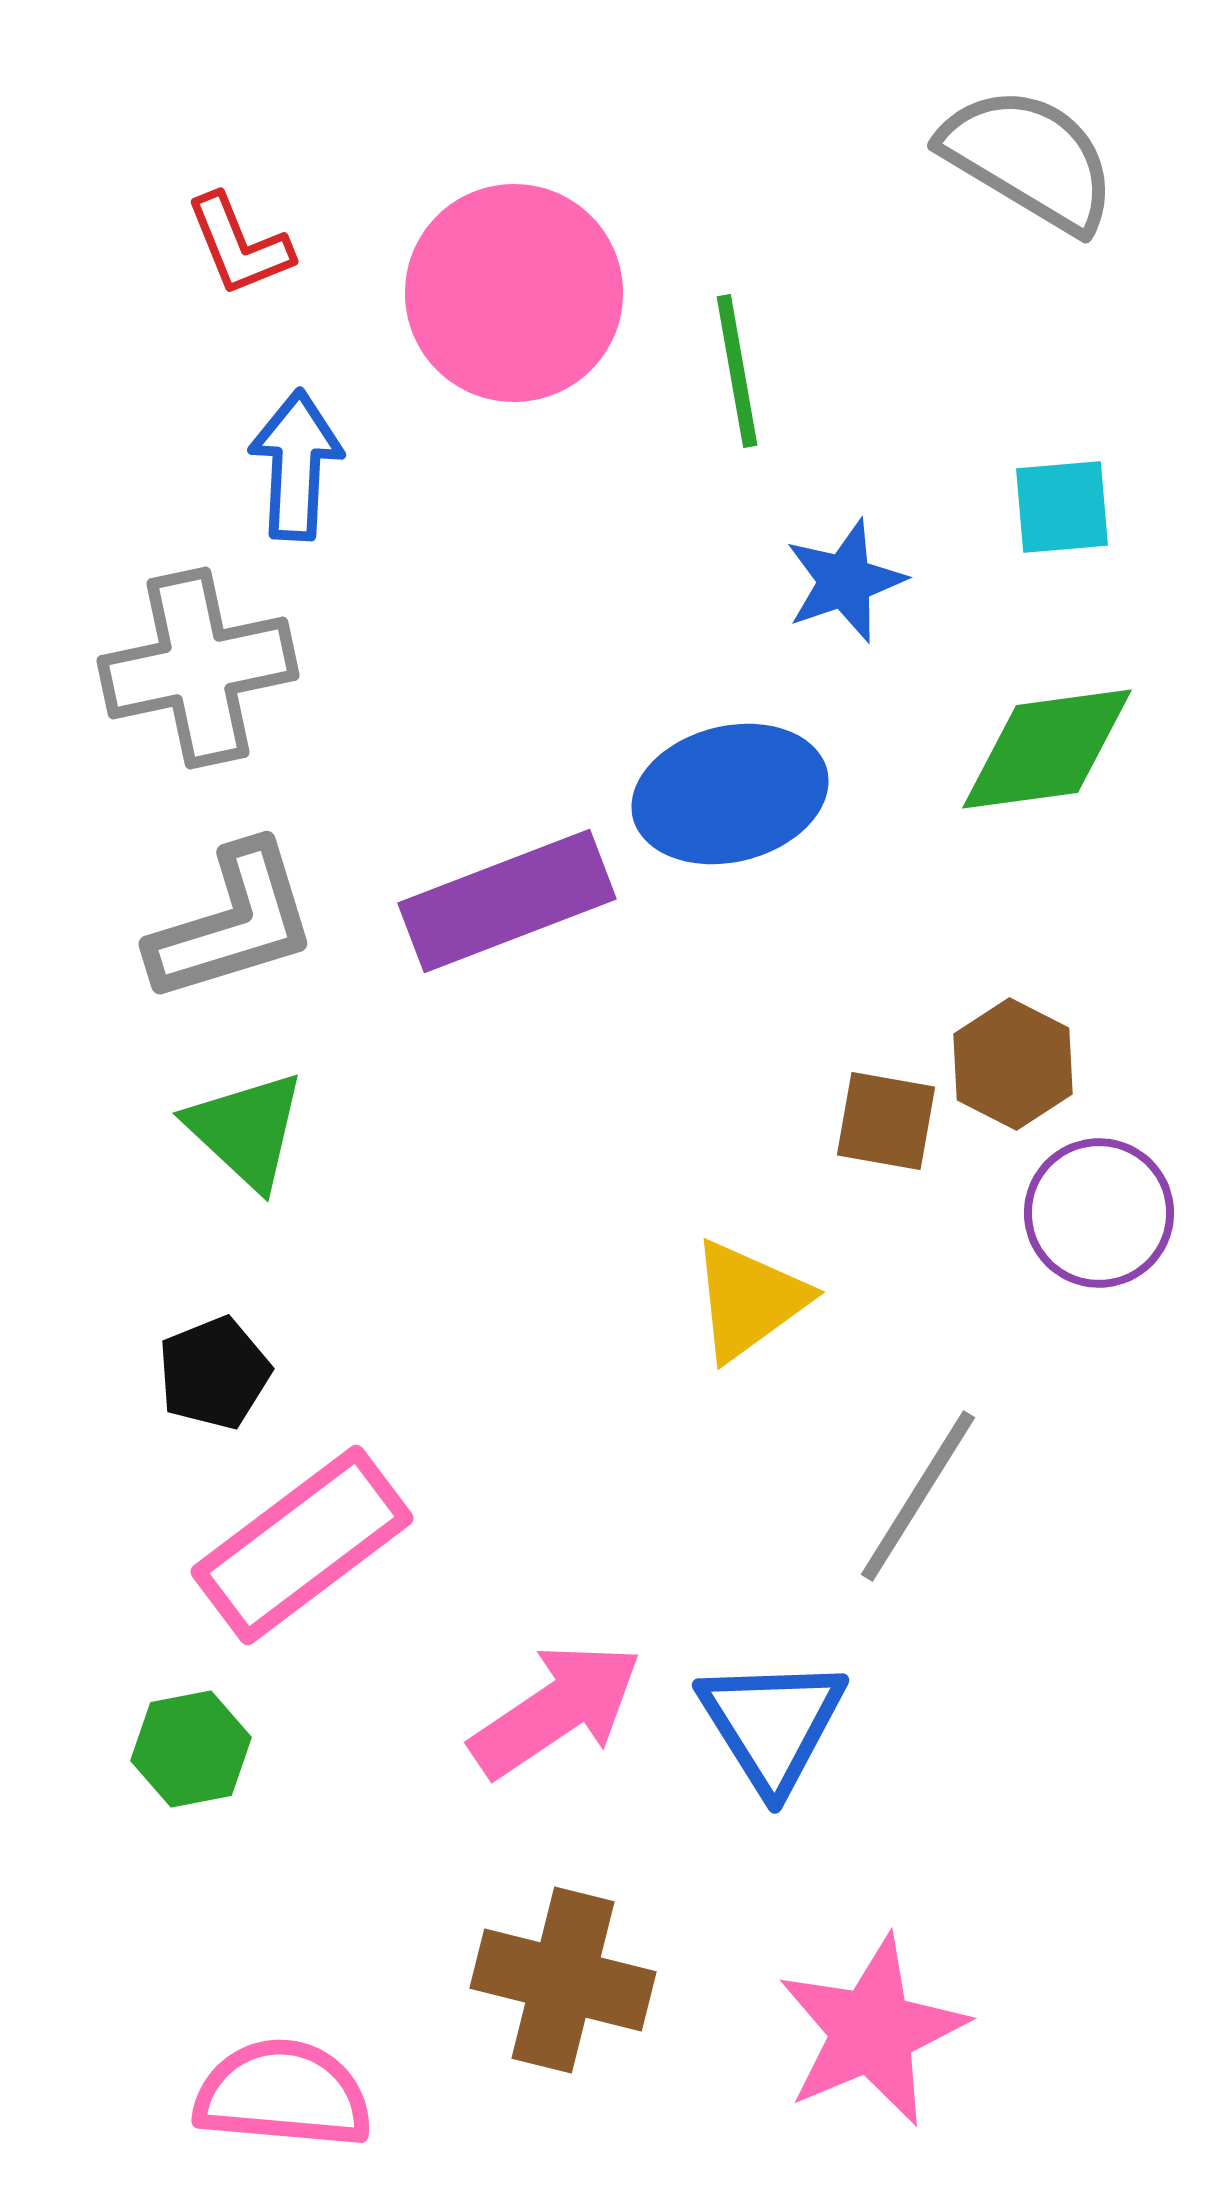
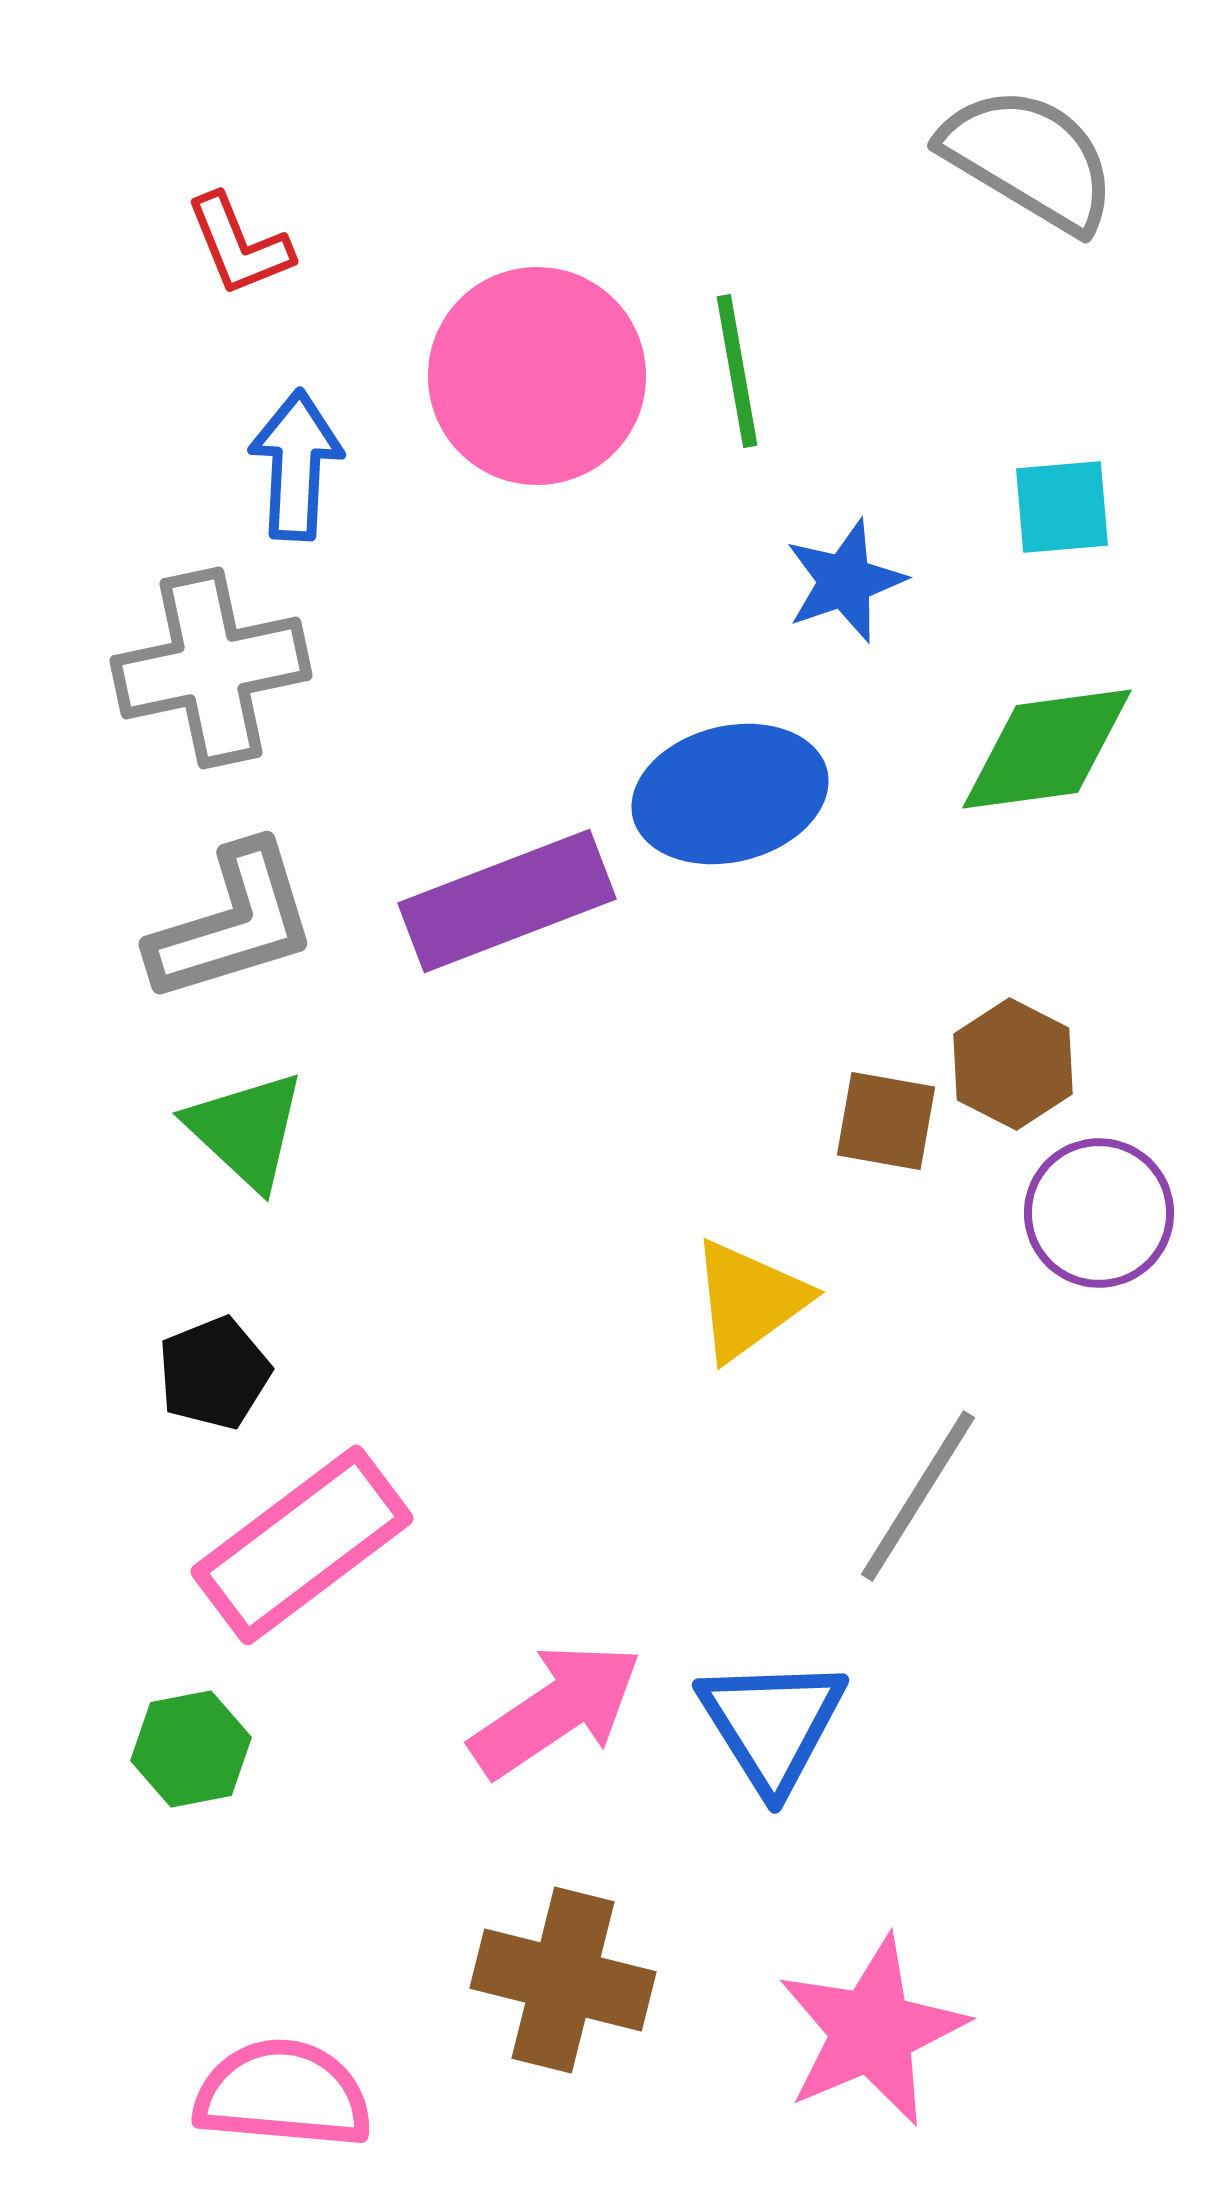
pink circle: moved 23 px right, 83 px down
gray cross: moved 13 px right
